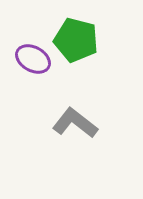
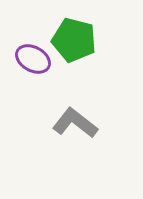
green pentagon: moved 2 px left
